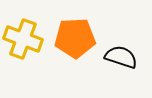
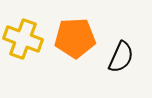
black semicircle: rotated 96 degrees clockwise
